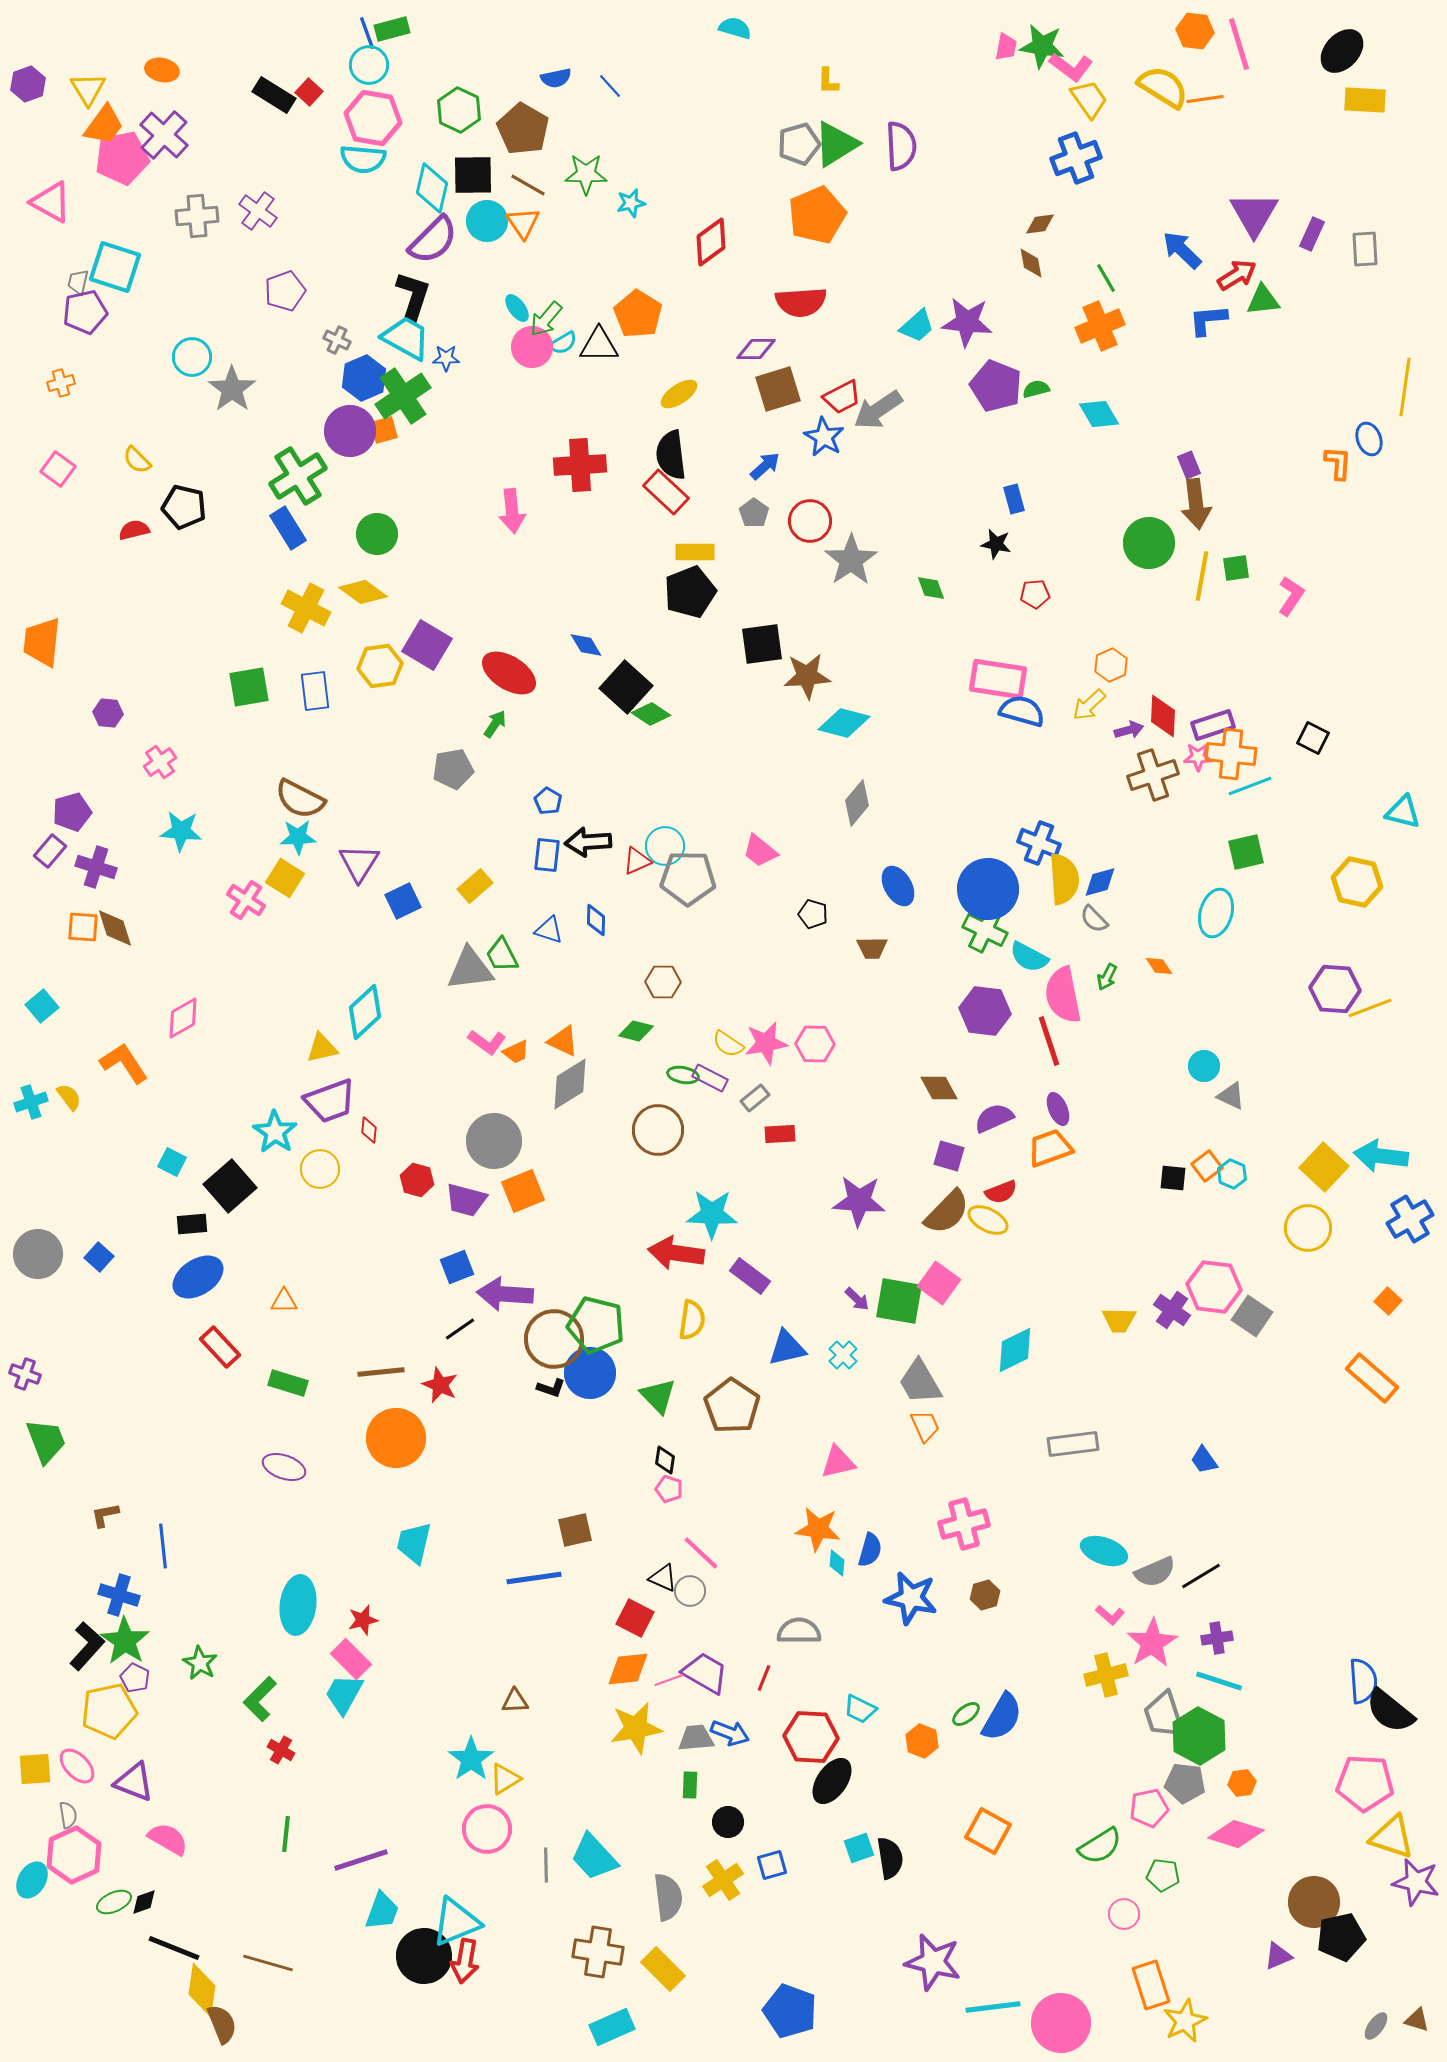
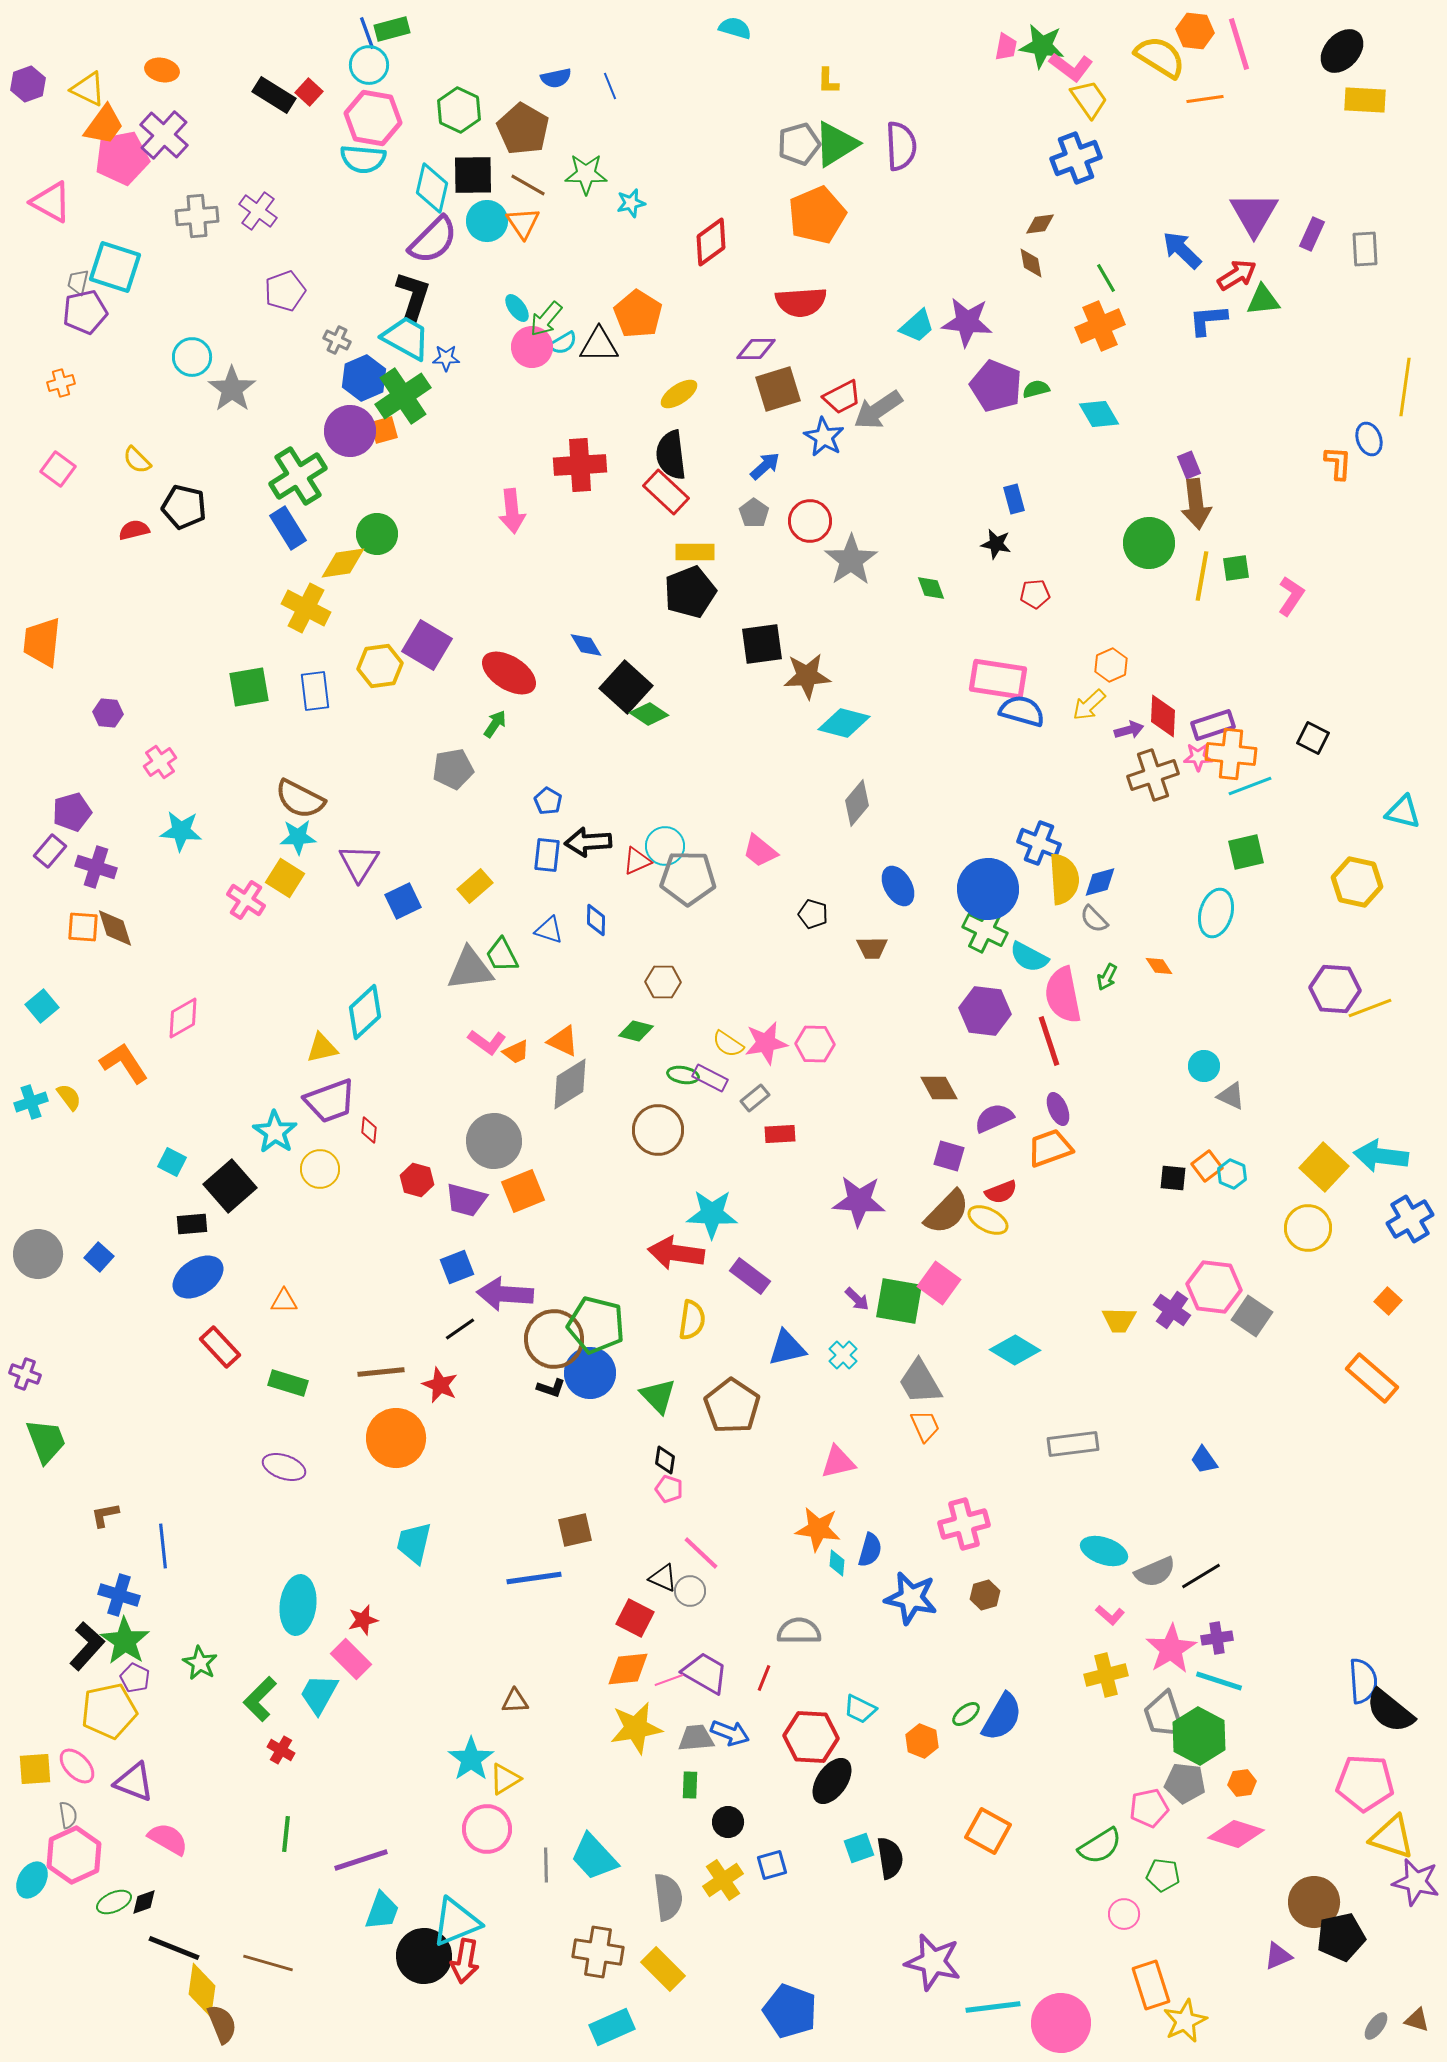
blue line at (610, 86): rotated 20 degrees clockwise
yellow semicircle at (1163, 87): moved 3 px left, 30 px up
yellow triangle at (88, 89): rotated 33 degrees counterclockwise
yellow diamond at (363, 592): moved 20 px left, 29 px up; rotated 45 degrees counterclockwise
green diamond at (651, 714): moved 2 px left
cyan diamond at (1015, 1350): rotated 57 degrees clockwise
pink star at (1152, 1643): moved 19 px right, 6 px down
cyan trapezoid at (344, 1694): moved 25 px left
